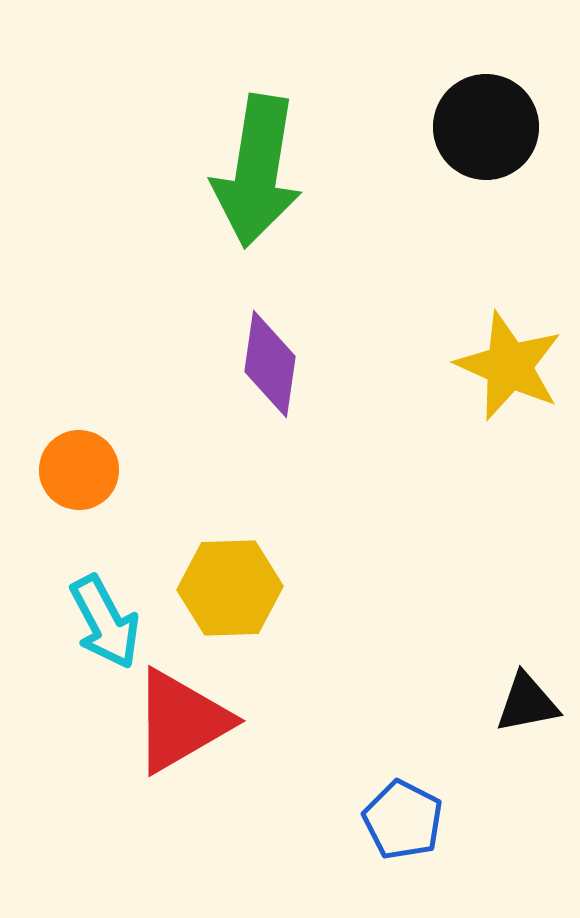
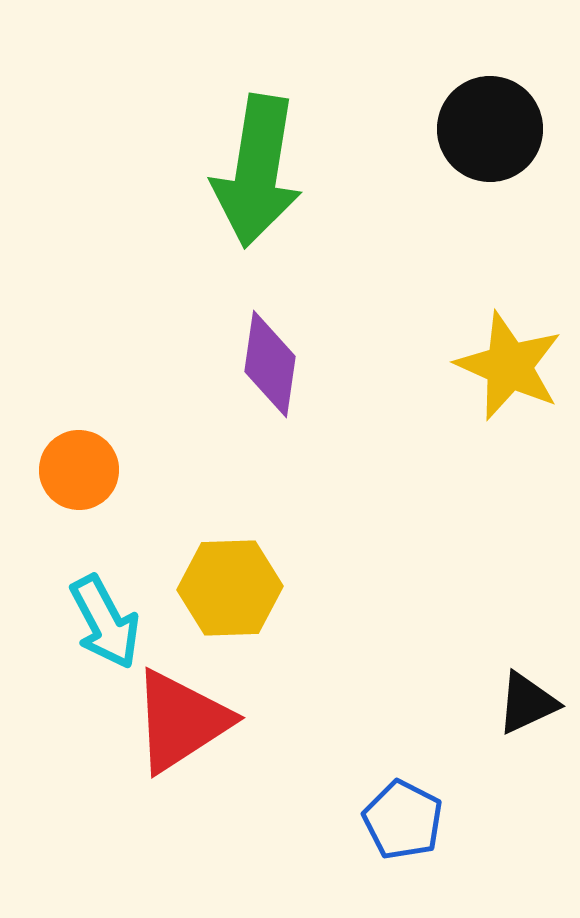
black circle: moved 4 px right, 2 px down
black triangle: rotated 14 degrees counterclockwise
red triangle: rotated 3 degrees counterclockwise
